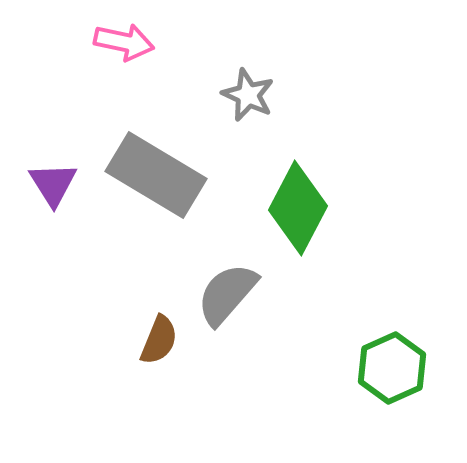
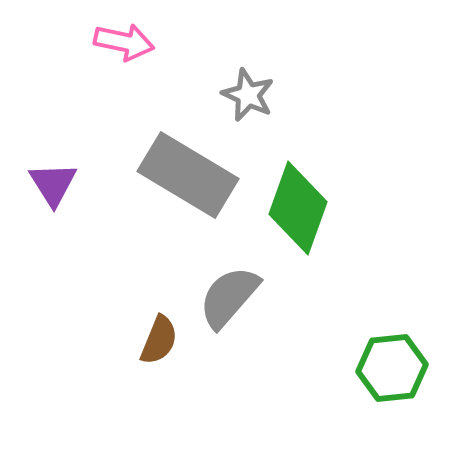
gray rectangle: moved 32 px right
green diamond: rotated 8 degrees counterclockwise
gray semicircle: moved 2 px right, 3 px down
green hexagon: rotated 18 degrees clockwise
